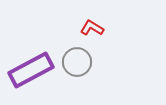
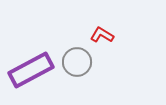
red L-shape: moved 10 px right, 7 px down
